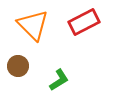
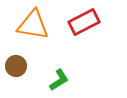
orange triangle: rotated 36 degrees counterclockwise
brown circle: moved 2 px left
